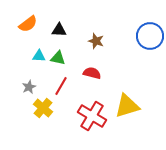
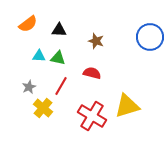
blue circle: moved 1 px down
